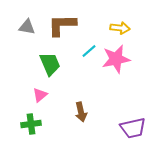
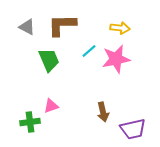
gray triangle: rotated 18 degrees clockwise
green trapezoid: moved 1 px left, 4 px up
pink triangle: moved 11 px right, 11 px down; rotated 21 degrees clockwise
brown arrow: moved 22 px right
green cross: moved 1 px left, 2 px up
purple trapezoid: moved 1 px down
